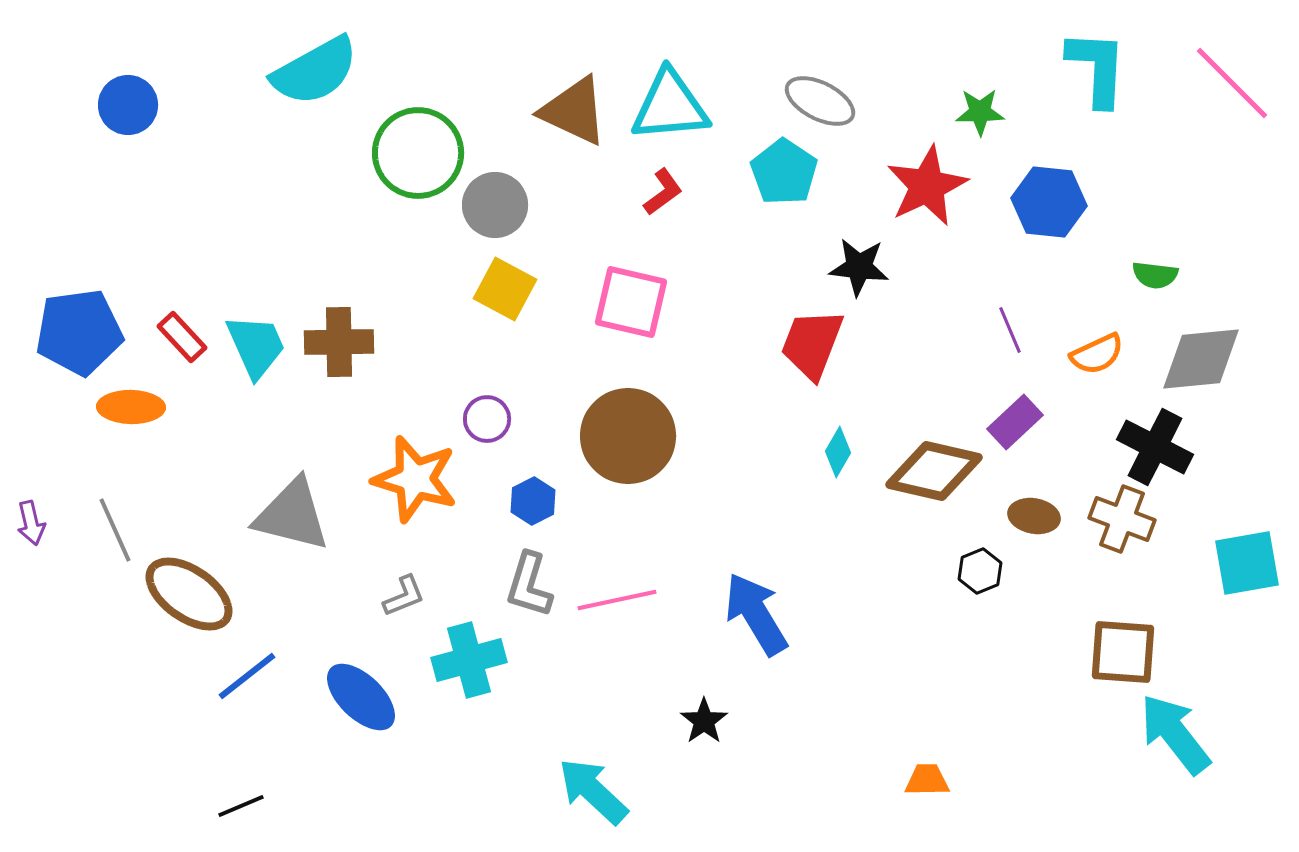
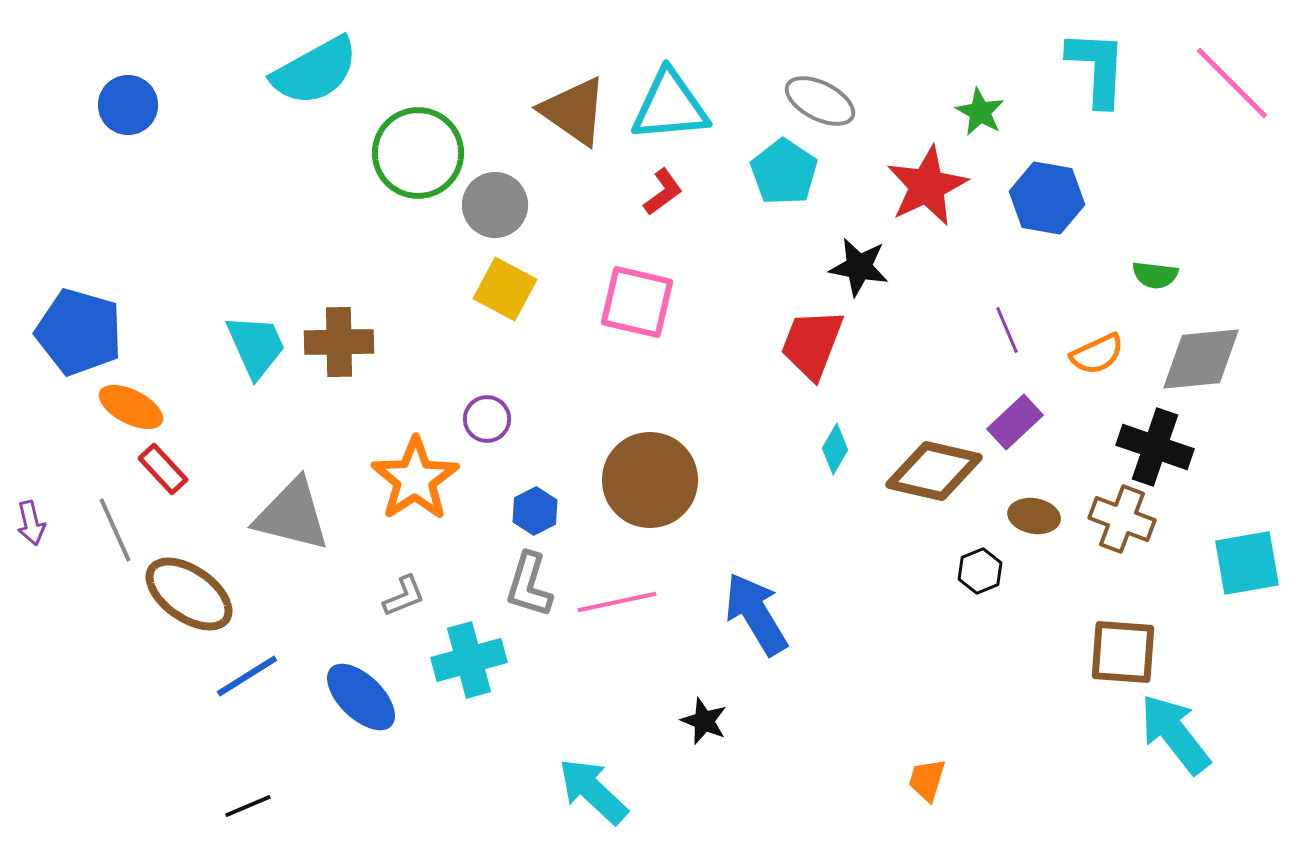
brown triangle at (574, 111): rotated 10 degrees clockwise
green star at (980, 112): rotated 30 degrees clockwise
blue hexagon at (1049, 202): moved 2 px left, 4 px up; rotated 4 degrees clockwise
black star at (859, 267): rotated 4 degrees clockwise
pink square at (631, 302): moved 6 px right
purple line at (1010, 330): moved 3 px left
blue pentagon at (79, 332): rotated 24 degrees clockwise
red rectangle at (182, 337): moved 19 px left, 132 px down
orange ellipse at (131, 407): rotated 26 degrees clockwise
brown circle at (628, 436): moved 22 px right, 44 px down
black cross at (1155, 447): rotated 8 degrees counterclockwise
cyan diamond at (838, 452): moved 3 px left, 3 px up
orange star at (415, 479): rotated 22 degrees clockwise
blue hexagon at (533, 501): moved 2 px right, 10 px down
pink line at (617, 600): moved 2 px down
blue line at (247, 676): rotated 6 degrees clockwise
black star at (704, 721): rotated 15 degrees counterclockwise
orange trapezoid at (927, 780): rotated 72 degrees counterclockwise
black line at (241, 806): moved 7 px right
